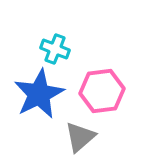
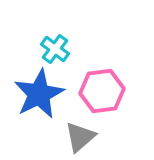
cyan cross: rotated 16 degrees clockwise
